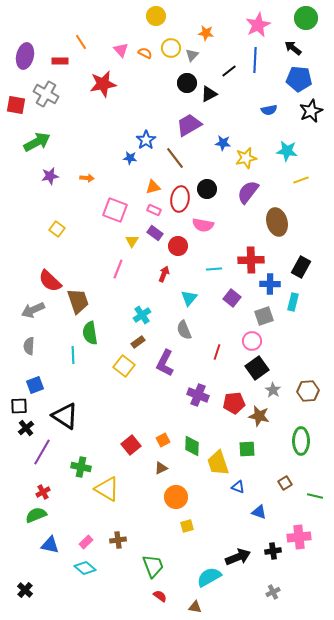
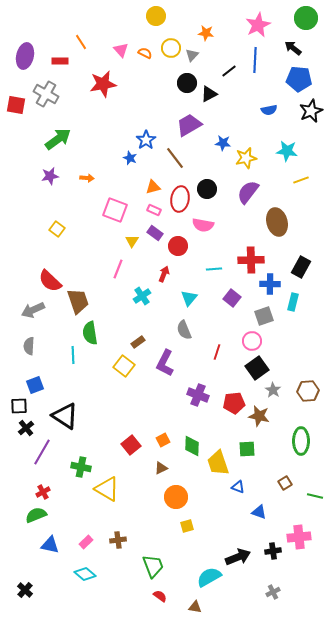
green arrow at (37, 142): moved 21 px right, 3 px up; rotated 8 degrees counterclockwise
blue star at (130, 158): rotated 16 degrees clockwise
cyan cross at (142, 315): moved 19 px up
cyan diamond at (85, 568): moved 6 px down
